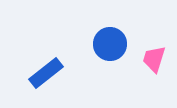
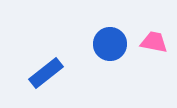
pink trapezoid: moved 17 px up; rotated 84 degrees clockwise
